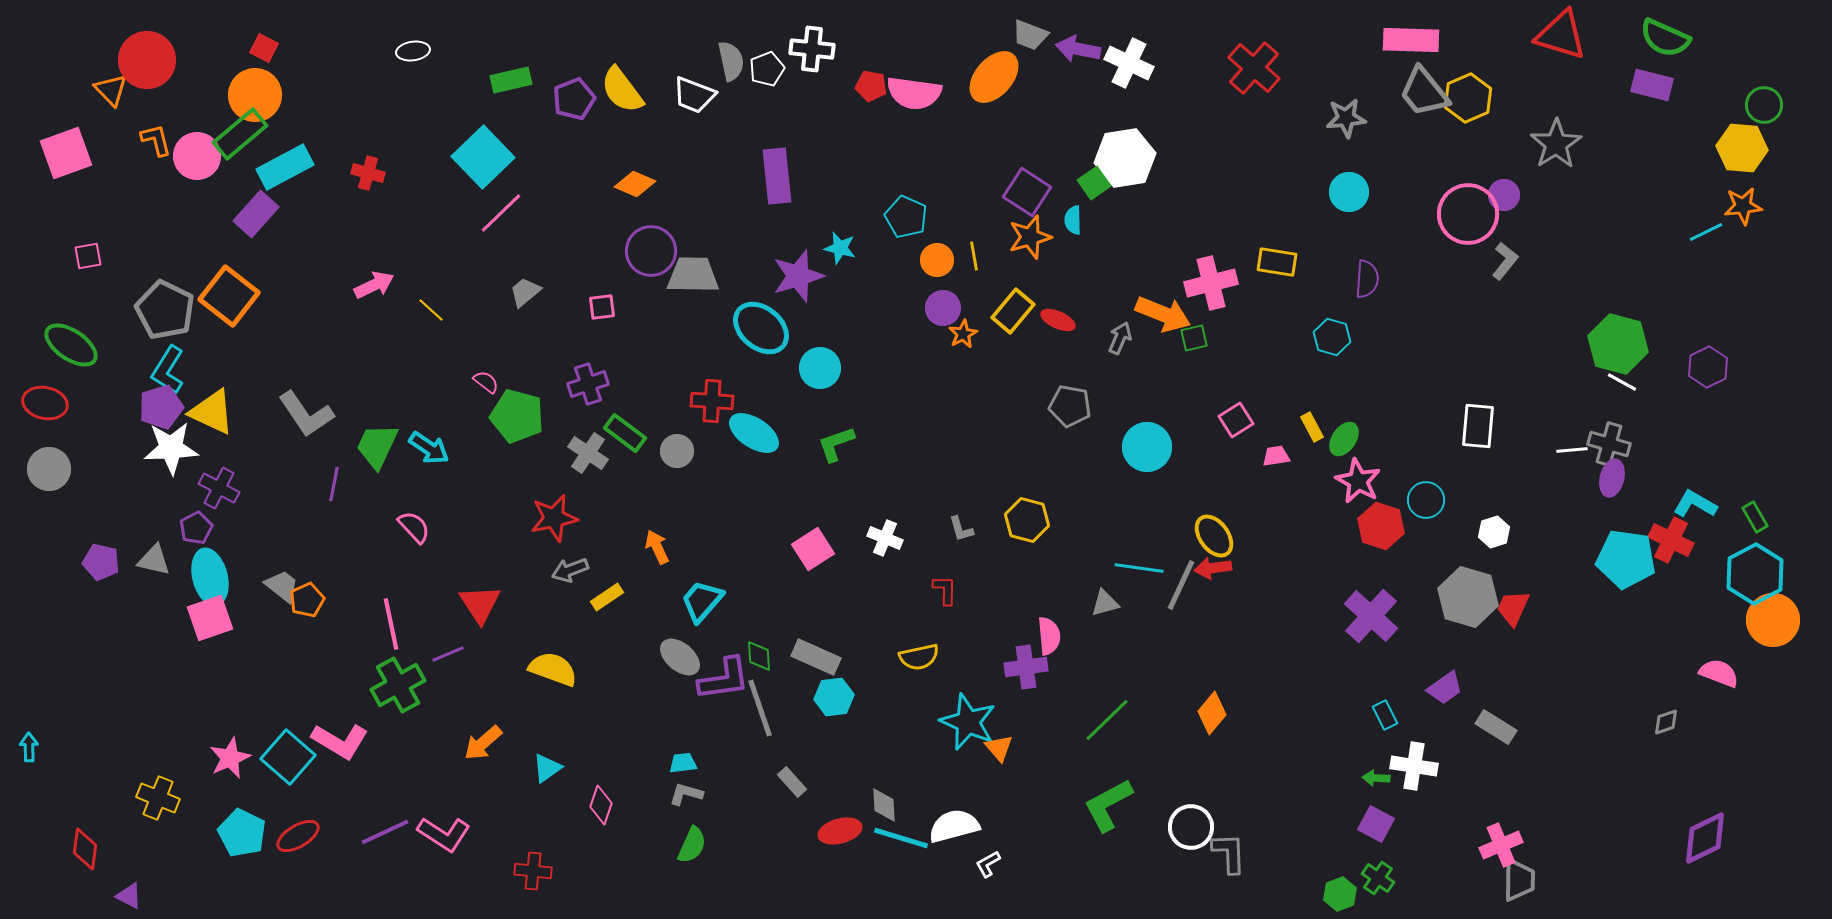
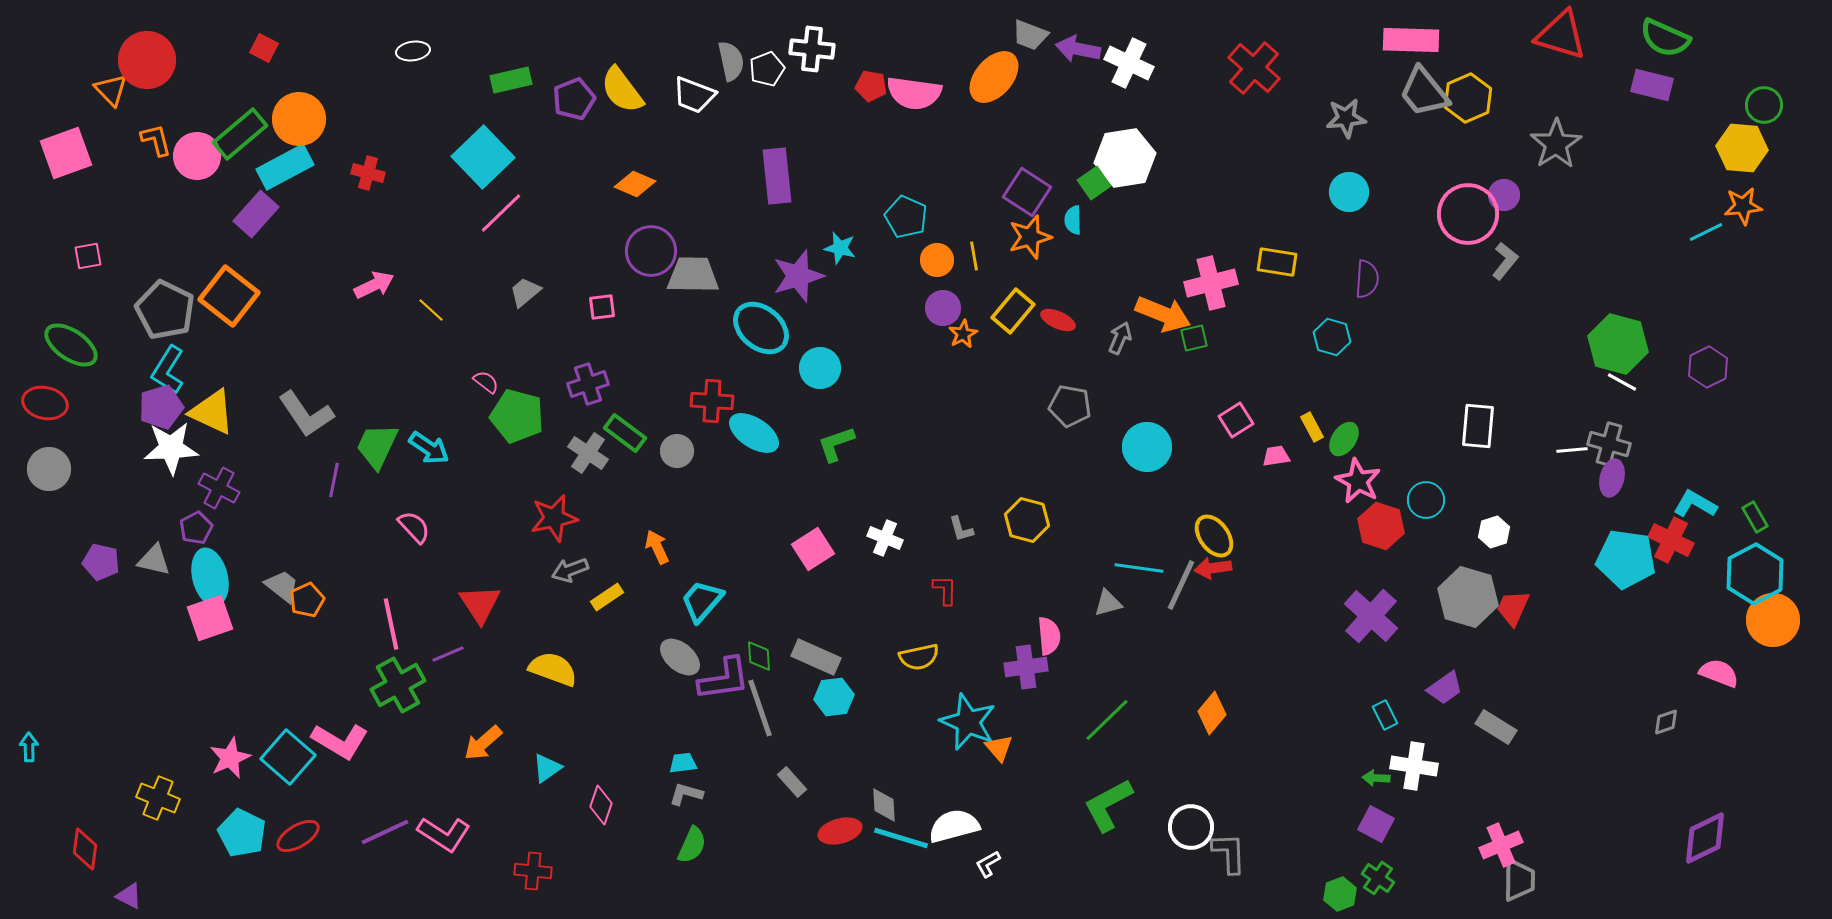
orange circle at (255, 95): moved 44 px right, 24 px down
purple line at (334, 484): moved 4 px up
gray triangle at (1105, 603): moved 3 px right
